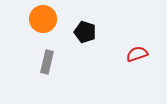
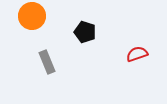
orange circle: moved 11 px left, 3 px up
gray rectangle: rotated 35 degrees counterclockwise
